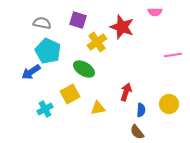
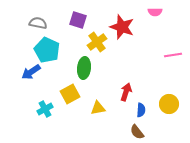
gray semicircle: moved 4 px left
cyan pentagon: moved 1 px left, 1 px up
green ellipse: moved 1 px up; rotated 65 degrees clockwise
